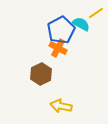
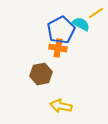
orange cross: rotated 18 degrees counterclockwise
brown hexagon: rotated 15 degrees clockwise
